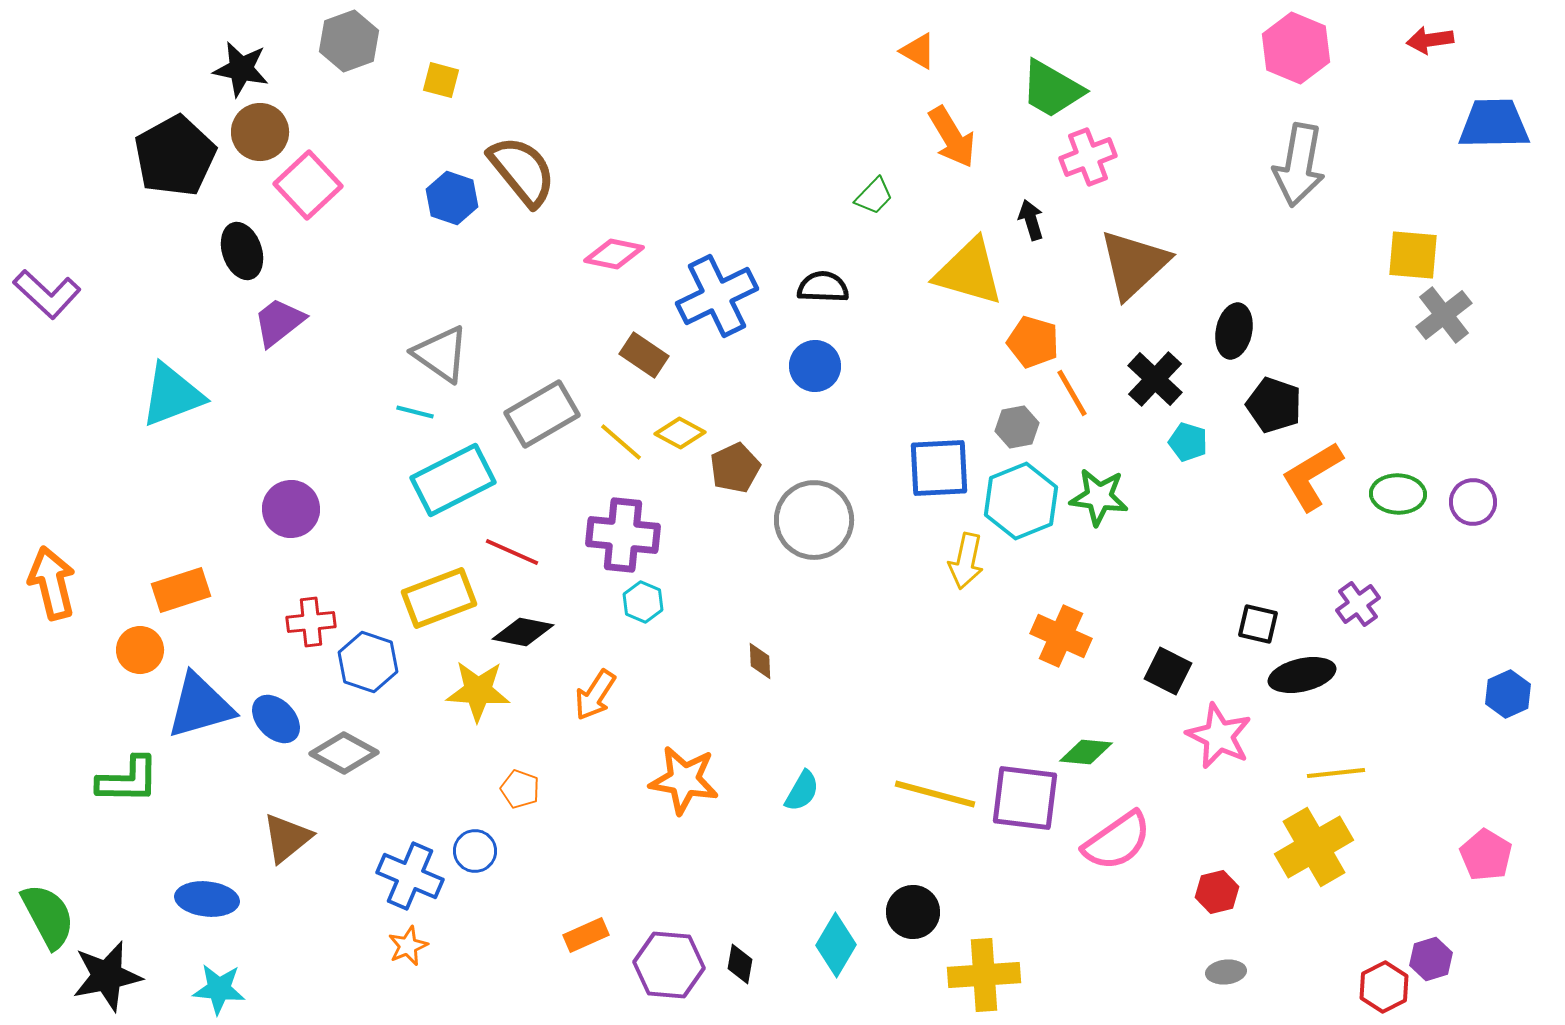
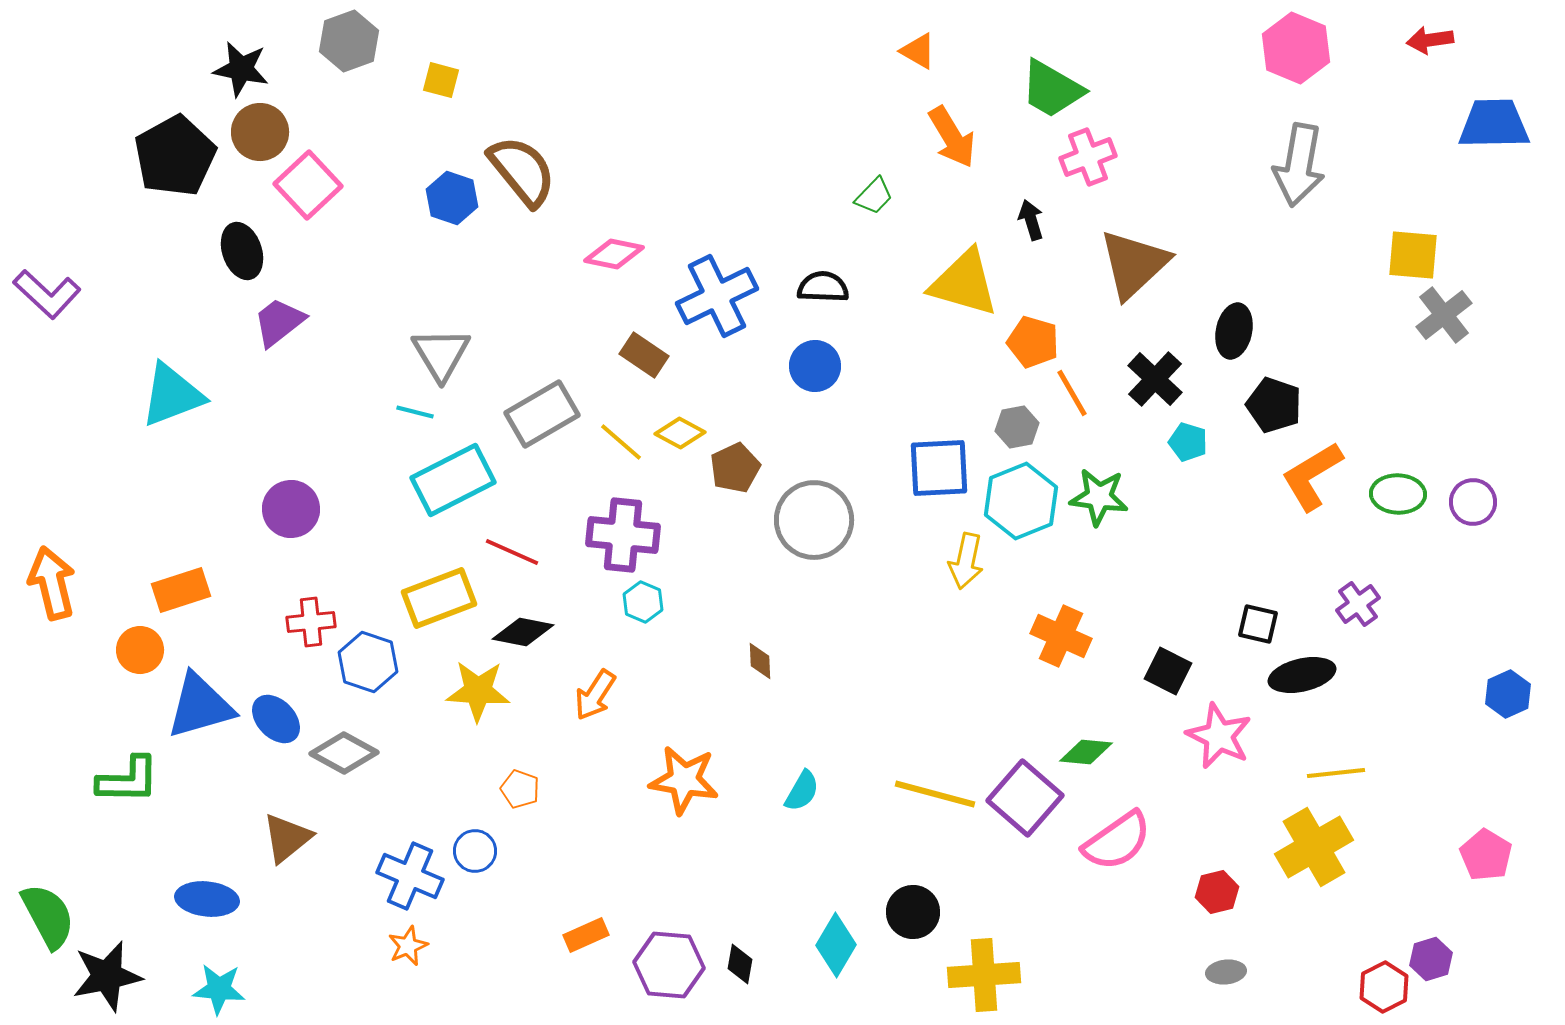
yellow triangle at (969, 272): moved 5 px left, 11 px down
gray triangle at (441, 354): rotated 24 degrees clockwise
purple square at (1025, 798): rotated 34 degrees clockwise
